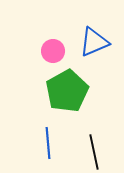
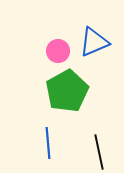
pink circle: moved 5 px right
black line: moved 5 px right
